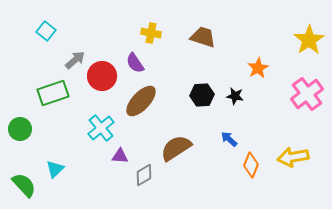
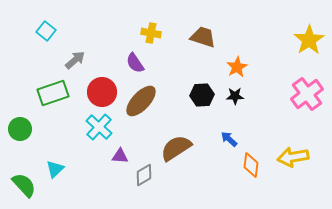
orange star: moved 21 px left, 1 px up
red circle: moved 16 px down
black star: rotated 12 degrees counterclockwise
cyan cross: moved 2 px left, 1 px up; rotated 8 degrees counterclockwise
orange diamond: rotated 15 degrees counterclockwise
